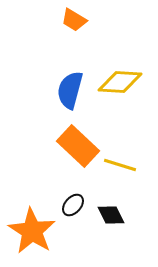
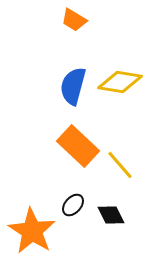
yellow diamond: rotated 6 degrees clockwise
blue semicircle: moved 3 px right, 4 px up
yellow line: rotated 32 degrees clockwise
